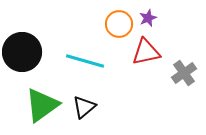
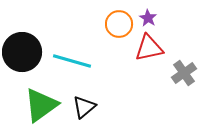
purple star: rotated 18 degrees counterclockwise
red triangle: moved 3 px right, 4 px up
cyan line: moved 13 px left
green triangle: moved 1 px left
